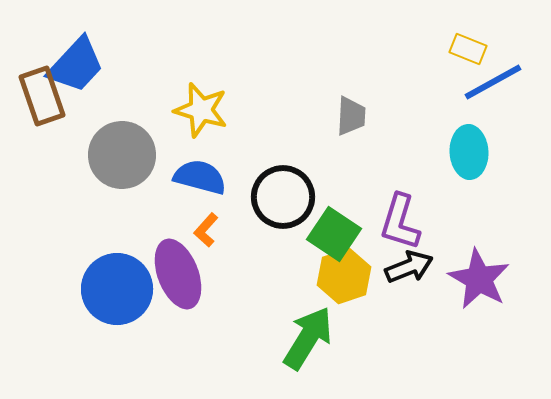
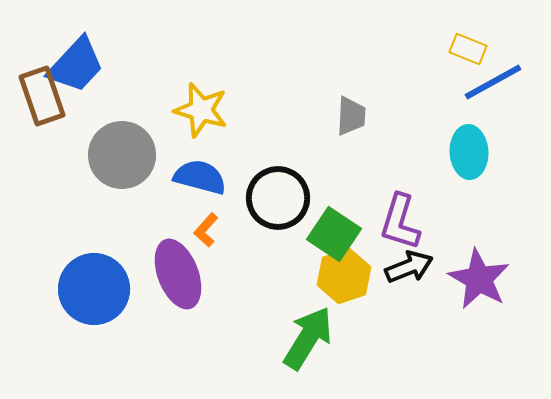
black circle: moved 5 px left, 1 px down
blue circle: moved 23 px left
